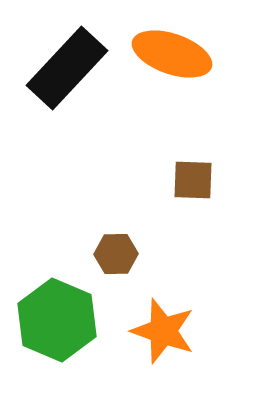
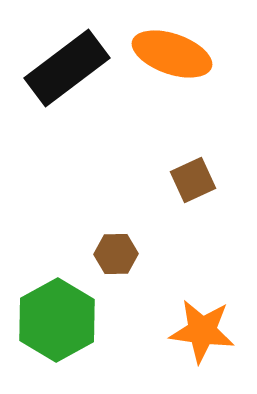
black rectangle: rotated 10 degrees clockwise
brown square: rotated 27 degrees counterclockwise
green hexagon: rotated 8 degrees clockwise
orange star: moved 39 px right; rotated 12 degrees counterclockwise
